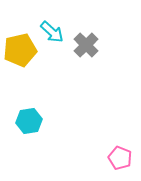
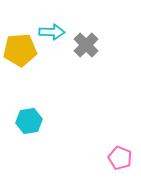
cyan arrow: rotated 40 degrees counterclockwise
yellow pentagon: rotated 8 degrees clockwise
